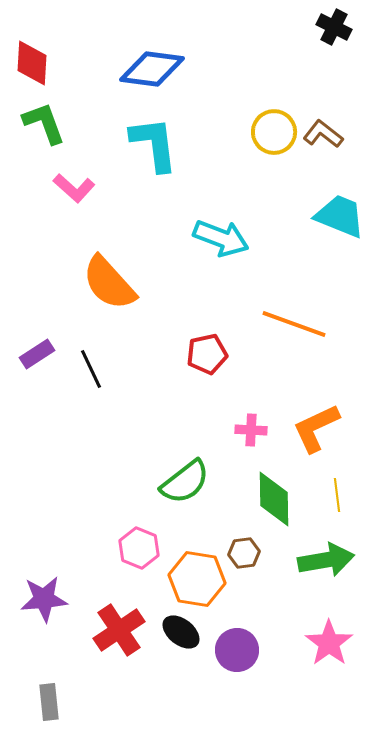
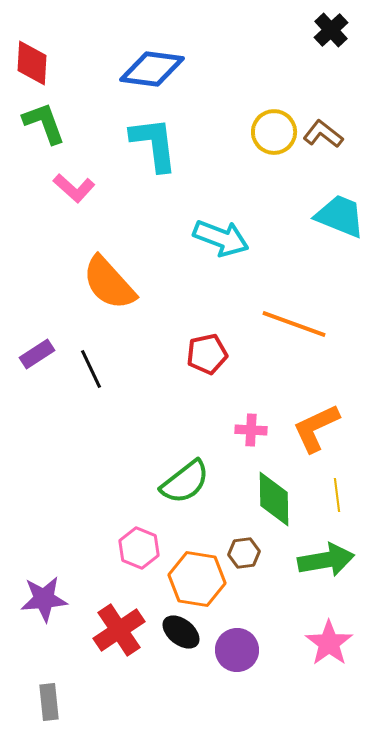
black cross: moved 3 px left, 3 px down; rotated 20 degrees clockwise
